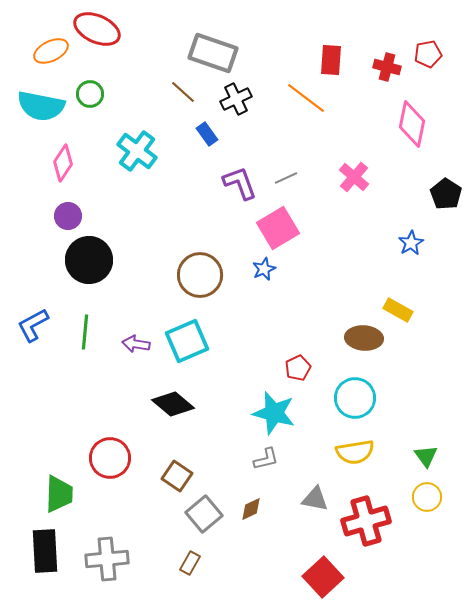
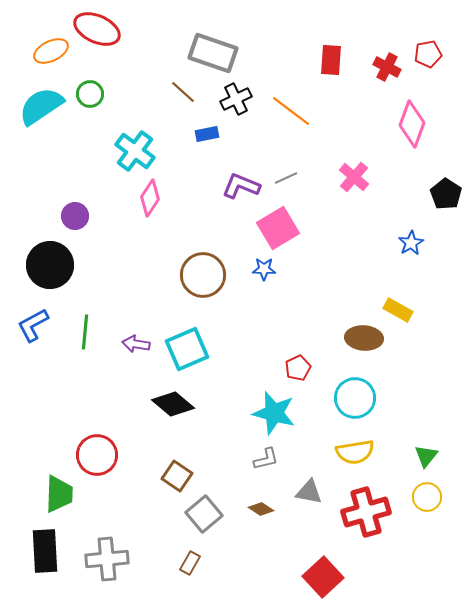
red cross at (387, 67): rotated 12 degrees clockwise
orange line at (306, 98): moved 15 px left, 13 px down
cyan semicircle at (41, 106): rotated 135 degrees clockwise
pink diamond at (412, 124): rotated 9 degrees clockwise
blue rectangle at (207, 134): rotated 65 degrees counterclockwise
cyan cross at (137, 151): moved 2 px left
pink diamond at (63, 163): moved 87 px right, 35 px down
purple L-shape at (240, 183): moved 1 px right, 3 px down; rotated 48 degrees counterclockwise
purple circle at (68, 216): moved 7 px right
black circle at (89, 260): moved 39 px left, 5 px down
blue star at (264, 269): rotated 25 degrees clockwise
brown circle at (200, 275): moved 3 px right
cyan square at (187, 341): moved 8 px down
green triangle at (426, 456): rotated 15 degrees clockwise
red circle at (110, 458): moved 13 px left, 3 px up
gray triangle at (315, 499): moved 6 px left, 7 px up
brown diamond at (251, 509): moved 10 px right; rotated 60 degrees clockwise
red cross at (366, 521): moved 9 px up
